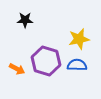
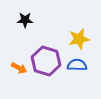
orange arrow: moved 2 px right, 1 px up
